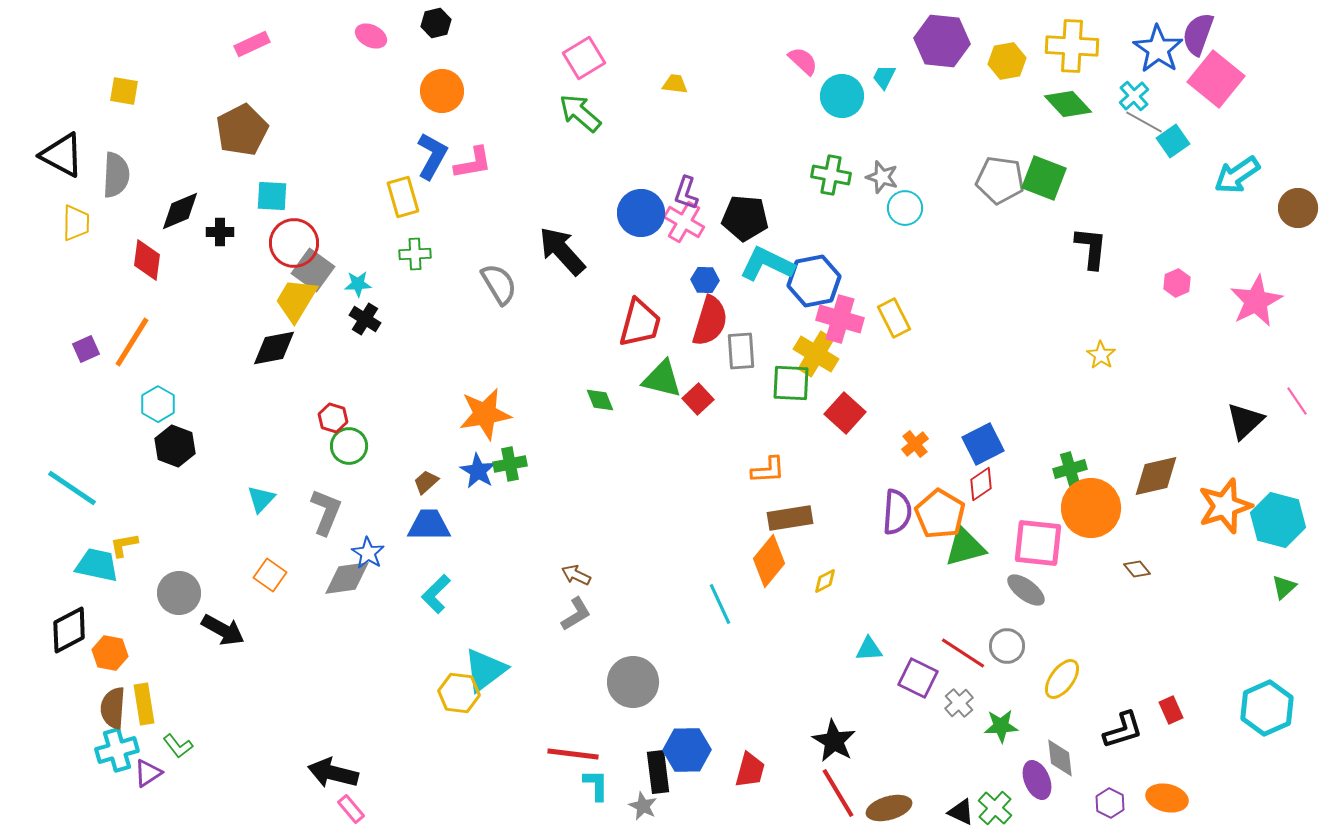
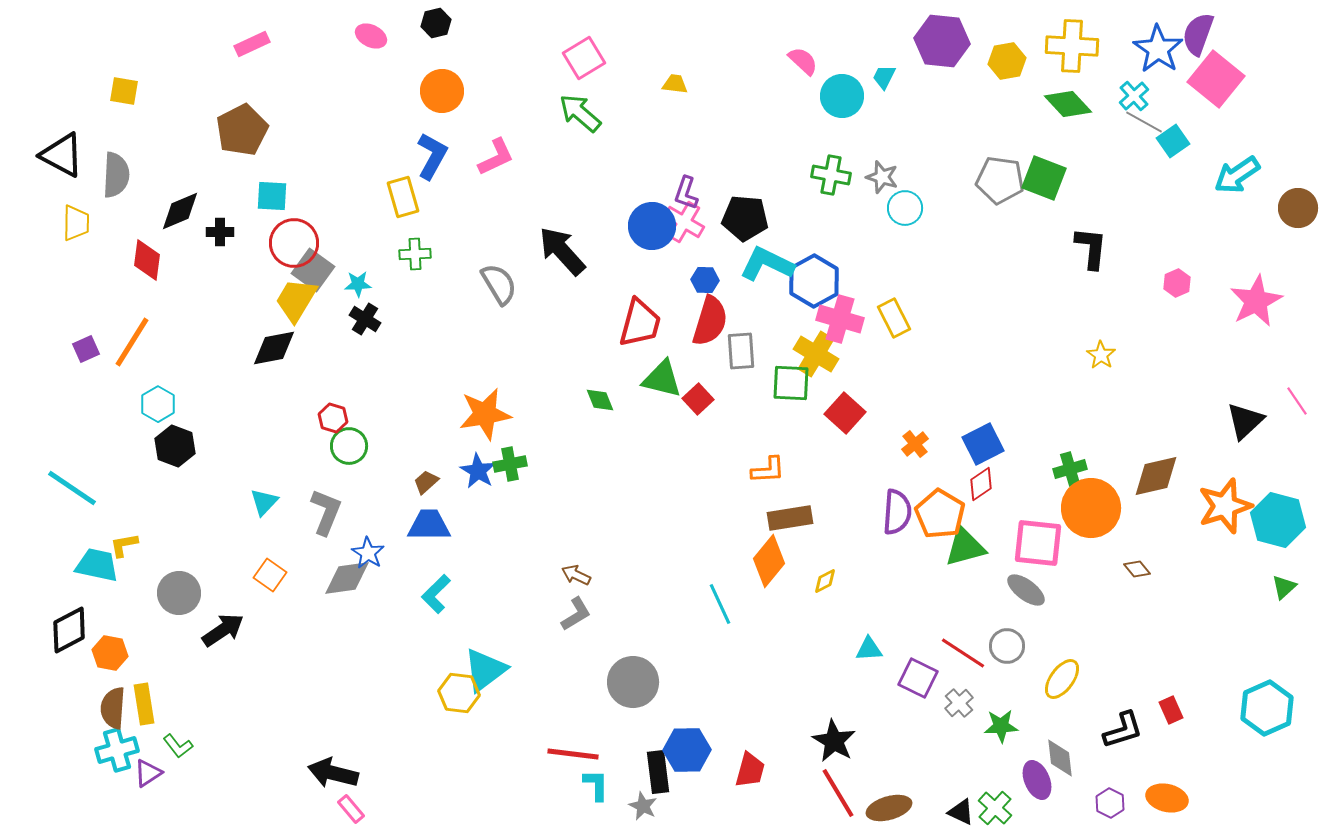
pink L-shape at (473, 163): moved 23 px right, 6 px up; rotated 15 degrees counterclockwise
blue circle at (641, 213): moved 11 px right, 13 px down
blue hexagon at (814, 281): rotated 18 degrees counterclockwise
cyan triangle at (261, 499): moved 3 px right, 3 px down
black arrow at (223, 630): rotated 63 degrees counterclockwise
